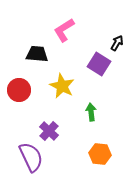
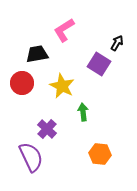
black trapezoid: rotated 15 degrees counterclockwise
red circle: moved 3 px right, 7 px up
green arrow: moved 8 px left
purple cross: moved 2 px left, 2 px up
